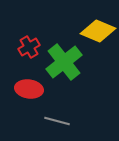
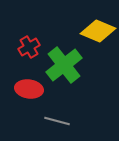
green cross: moved 3 px down
